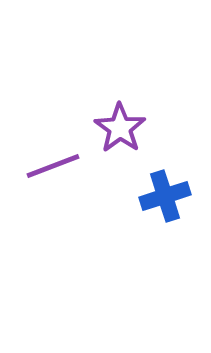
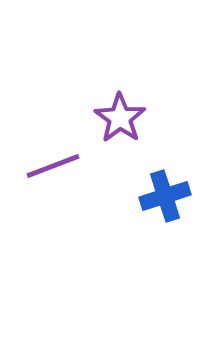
purple star: moved 10 px up
